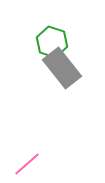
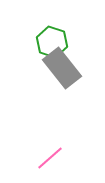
pink line: moved 23 px right, 6 px up
